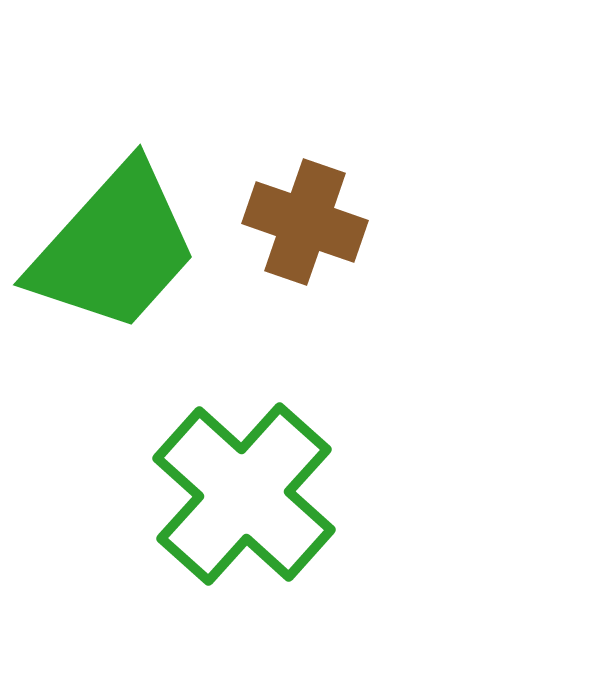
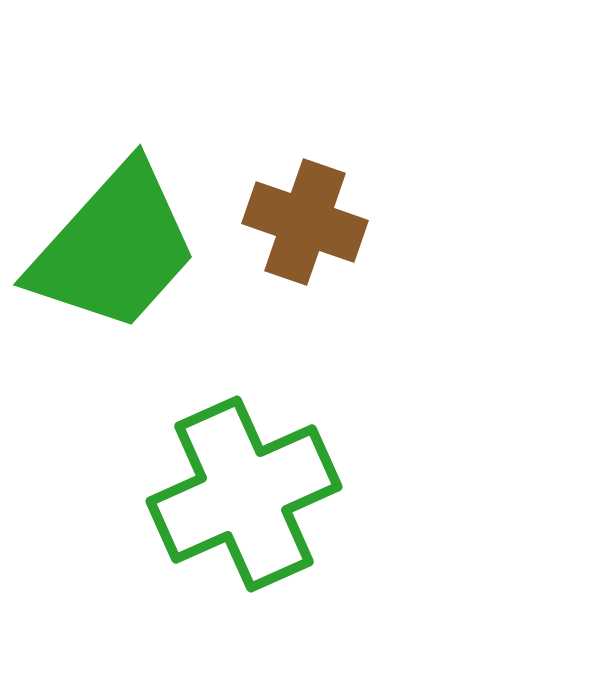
green cross: rotated 24 degrees clockwise
